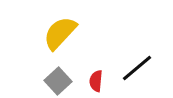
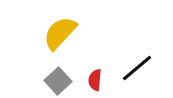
red semicircle: moved 1 px left, 1 px up
